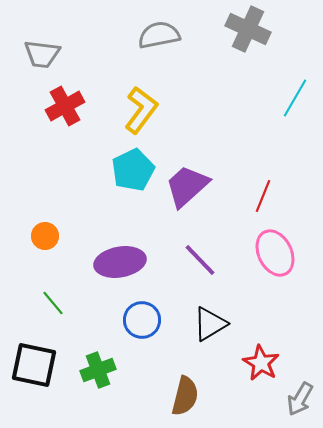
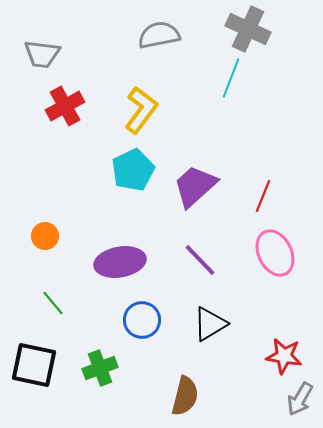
cyan line: moved 64 px left, 20 px up; rotated 9 degrees counterclockwise
purple trapezoid: moved 8 px right
red star: moved 23 px right, 7 px up; rotated 21 degrees counterclockwise
green cross: moved 2 px right, 2 px up
